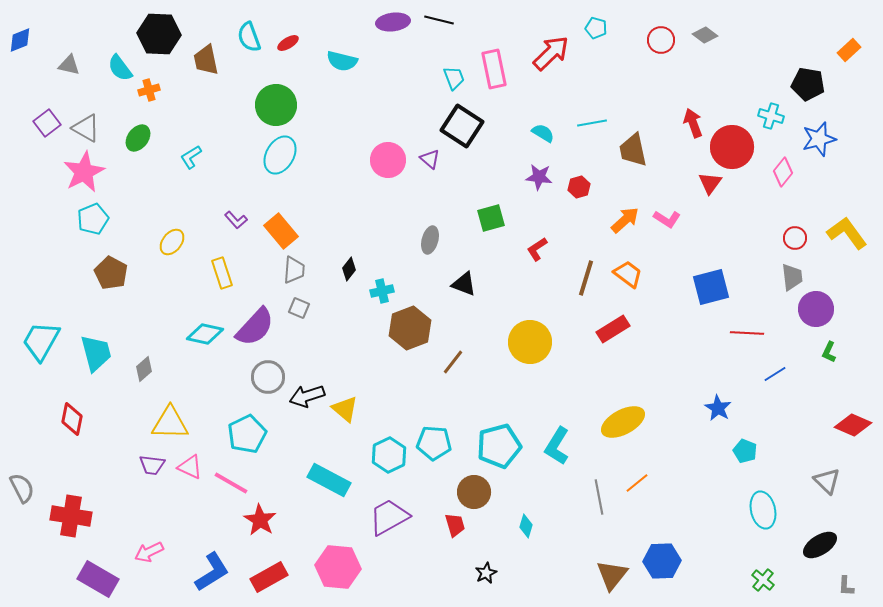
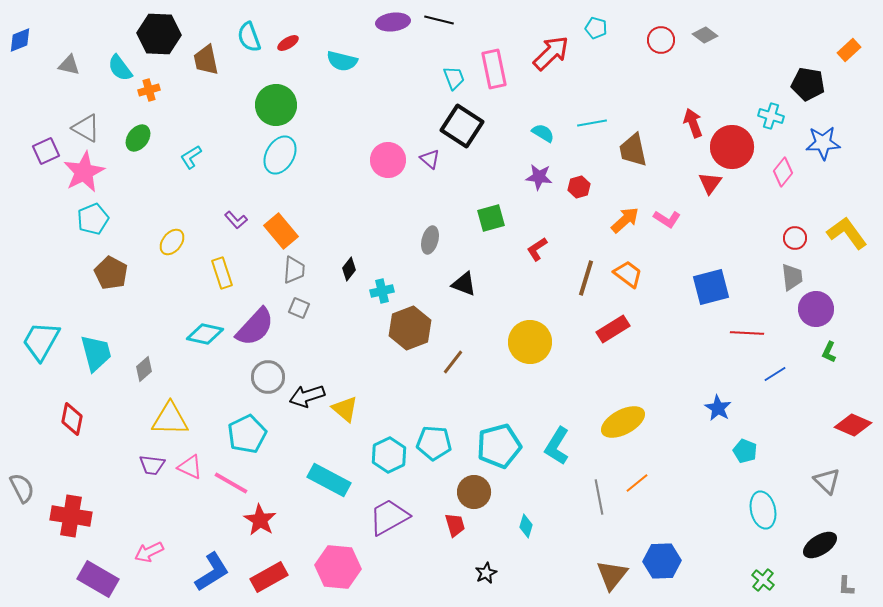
purple square at (47, 123): moved 1 px left, 28 px down; rotated 12 degrees clockwise
blue star at (819, 139): moved 4 px right, 4 px down; rotated 12 degrees clockwise
yellow triangle at (170, 423): moved 4 px up
